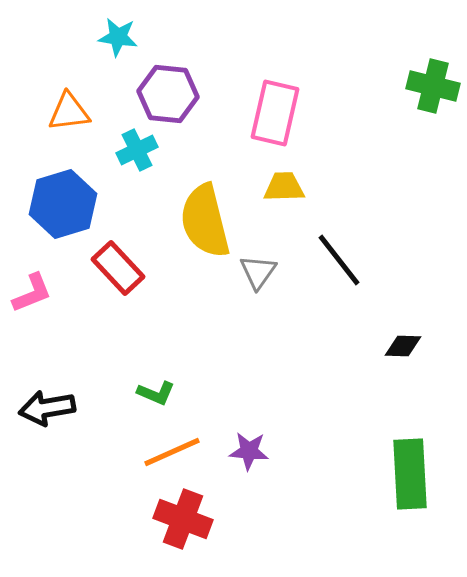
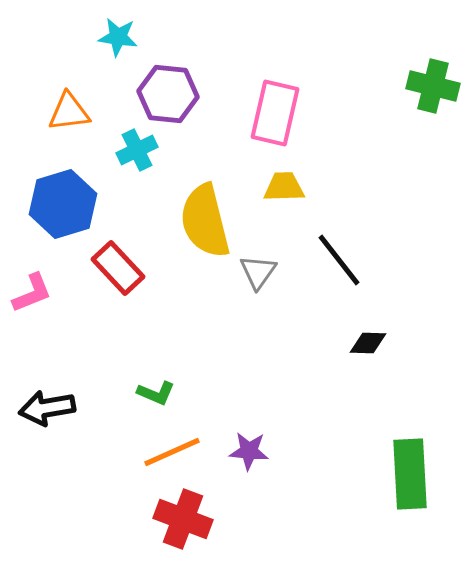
black diamond: moved 35 px left, 3 px up
